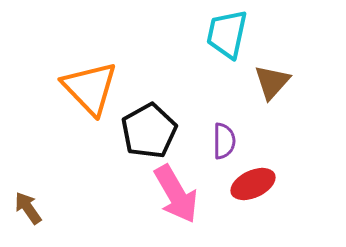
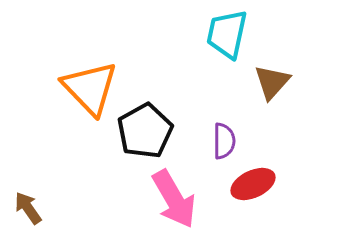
black pentagon: moved 4 px left
pink arrow: moved 2 px left, 5 px down
